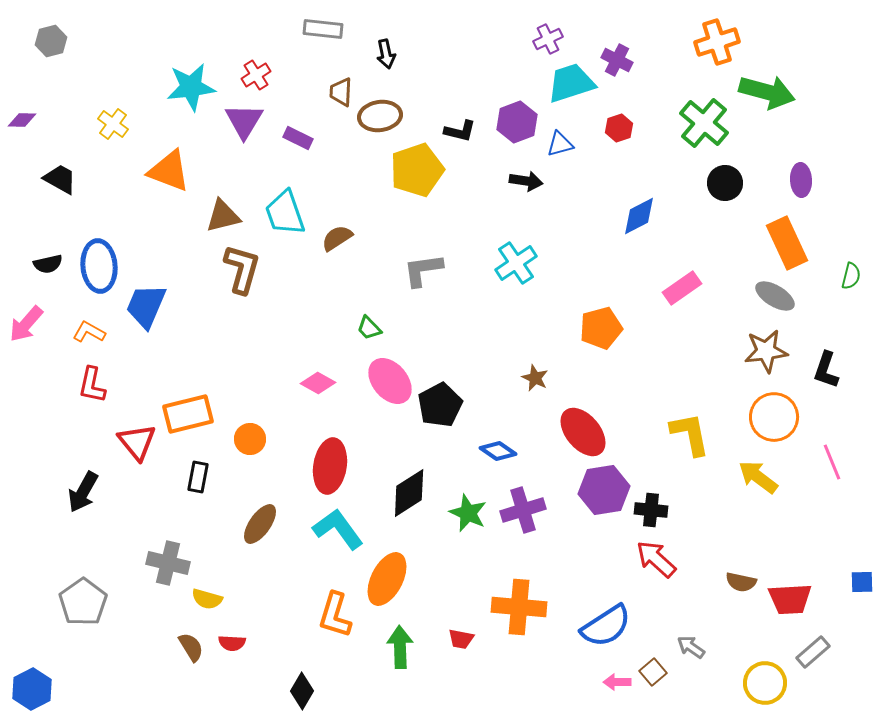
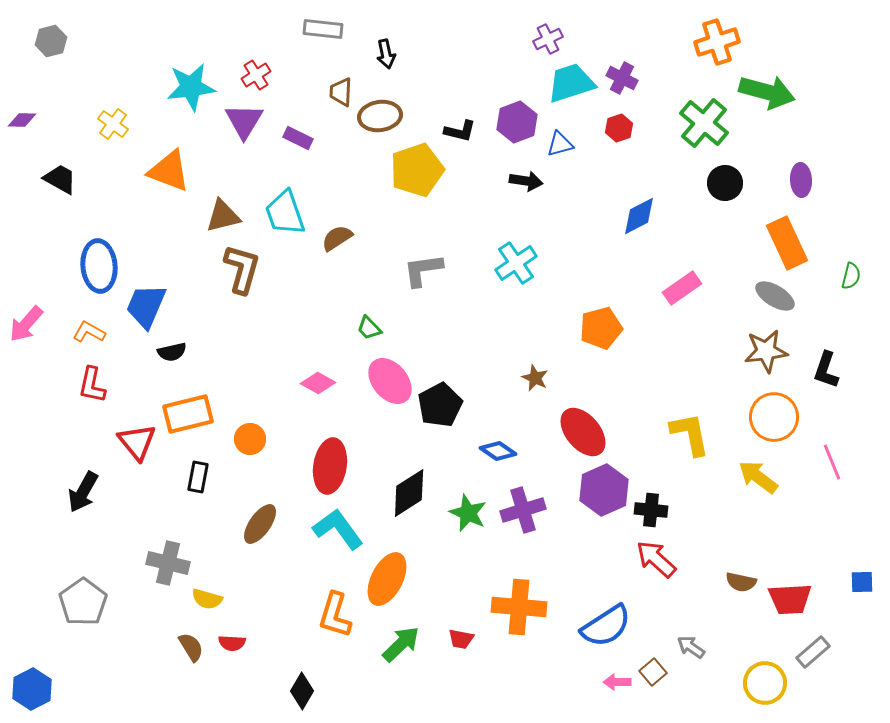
purple cross at (617, 60): moved 5 px right, 18 px down
black semicircle at (48, 264): moved 124 px right, 88 px down
purple hexagon at (604, 490): rotated 15 degrees counterclockwise
green arrow at (400, 647): moved 1 px right, 3 px up; rotated 48 degrees clockwise
